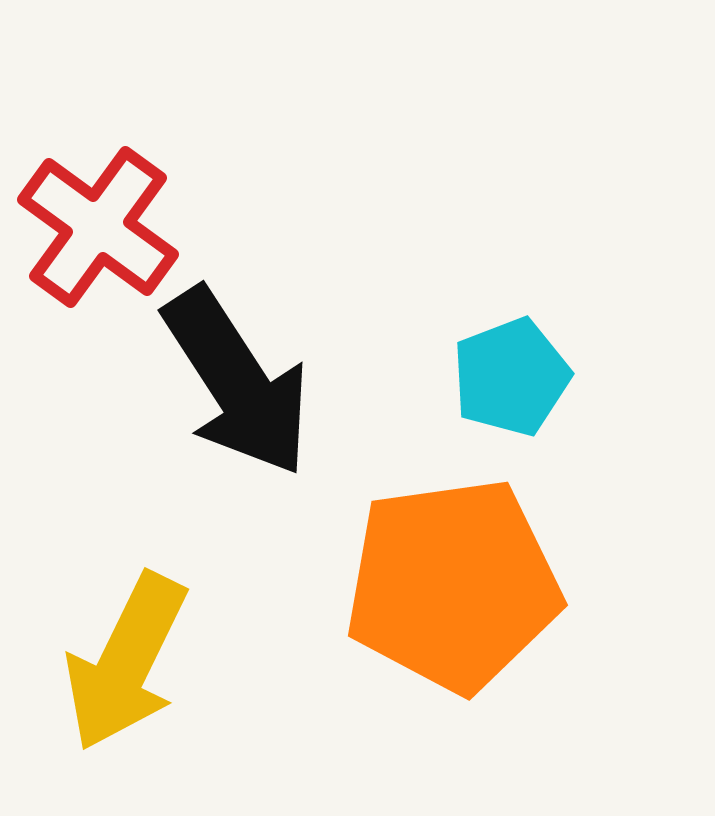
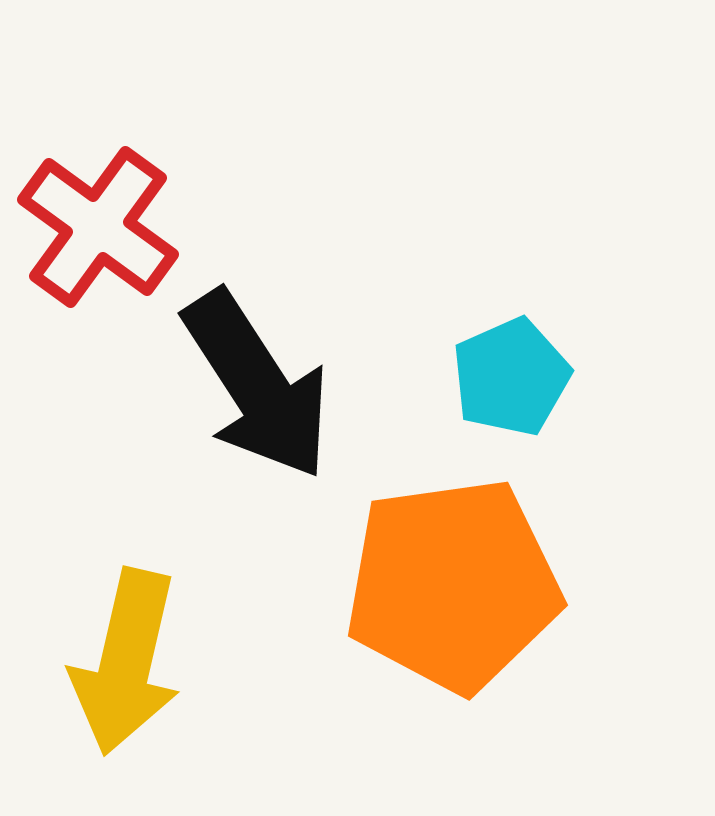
cyan pentagon: rotated 3 degrees counterclockwise
black arrow: moved 20 px right, 3 px down
yellow arrow: rotated 13 degrees counterclockwise
